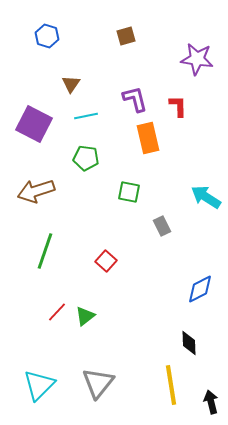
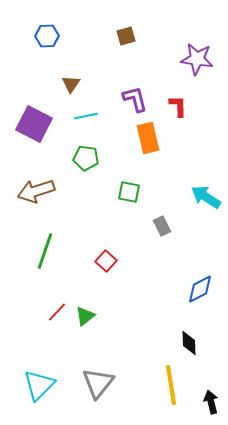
blue hexagon: rotated 20 degrees counterclockwise
